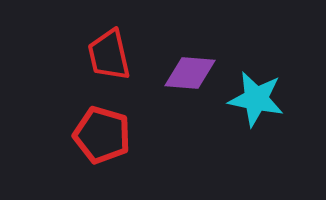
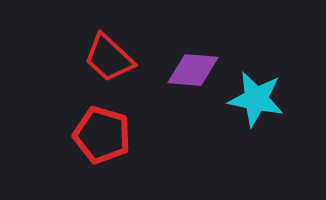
red trapezoid: moved 3 px down; rotated 34 degrees counterclockwise
purple diamond: moved 3 px right, 3 px up
